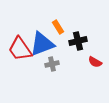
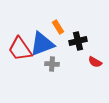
gray cross: rotated 16 degrees clockwise
